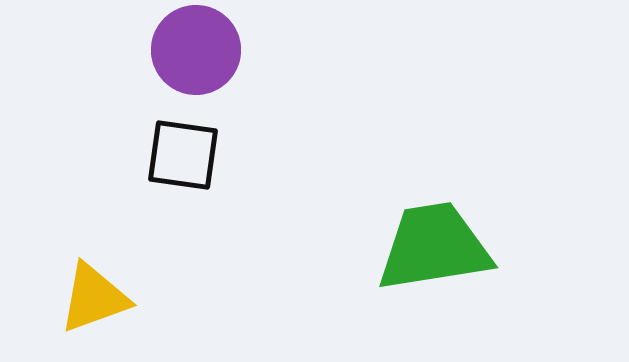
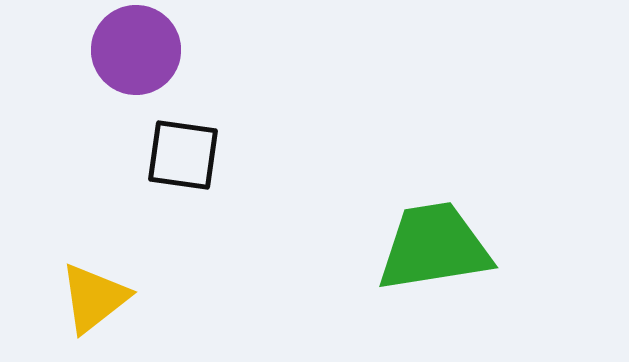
purple circle: moved 60 px left
yellow triangle: rotated 18 degrees counterclockwise
